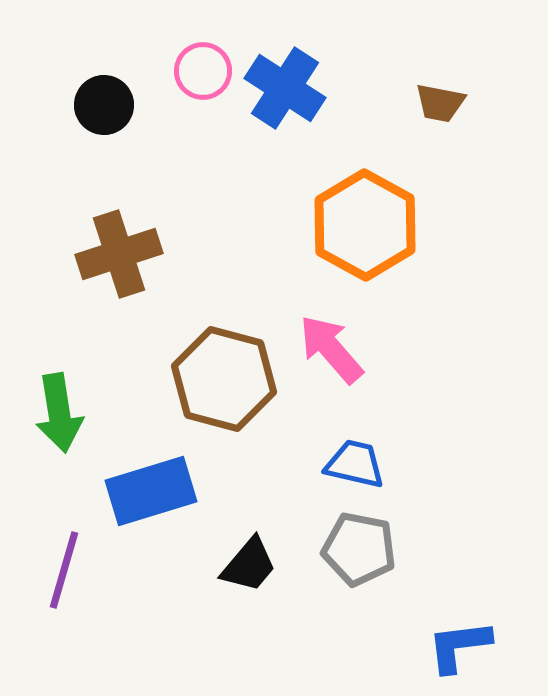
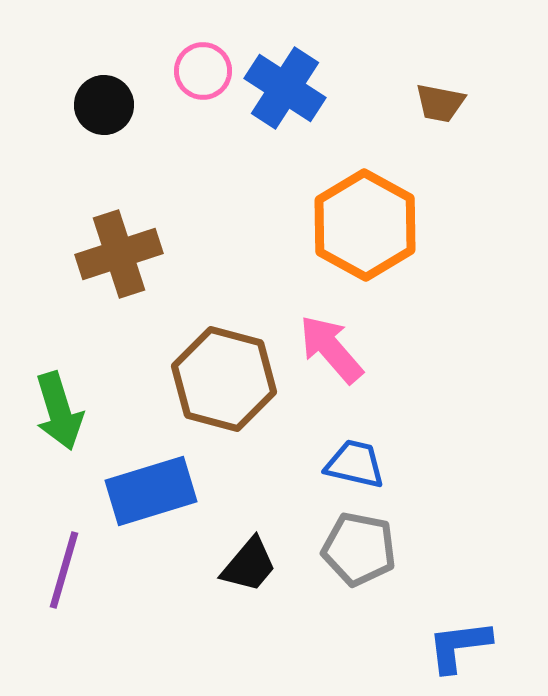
green arrow: moved 2 px up; rotated 8 degrees counterclockwise
